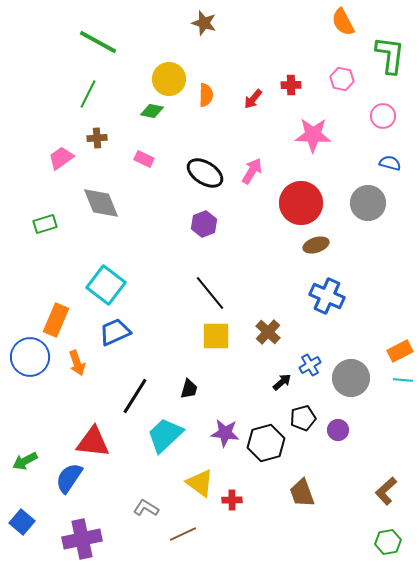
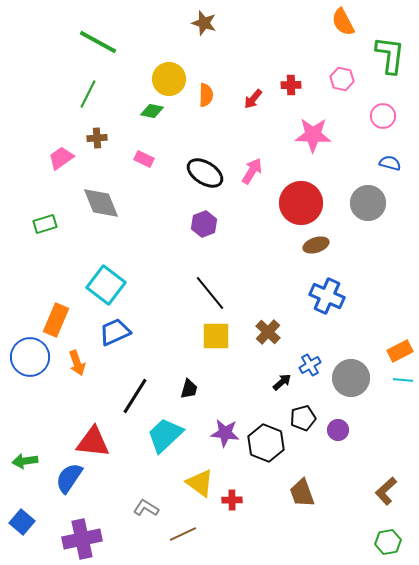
black hexagon at (266, 443): rotated 24 degrees counterclockwise
green arrow at (25, 461): rotated 20 degrees clockwise
